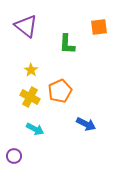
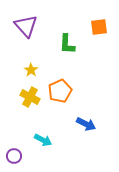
purple triangle: rotated 10 degrees clockwise
cyan arrow: moved 8 px right, 11 px down
